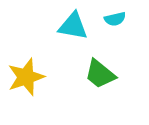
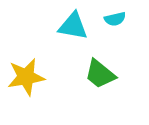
yellow star: rotated 9 degrees clockwise
